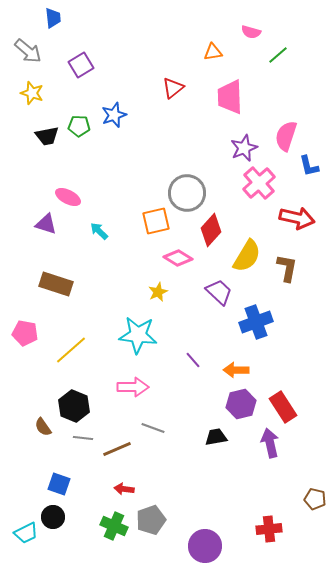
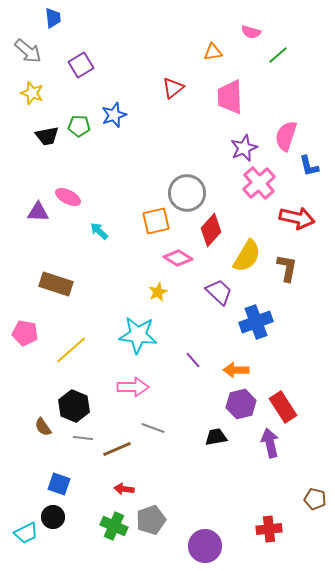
purple triangle at (46, 224): moved 8 px left, 12 px up; rotated 15 degrees counterclockwise
